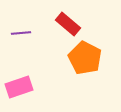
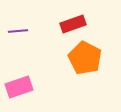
red rectangle: moved 5 px right; rotated 60 degrees counterclockwise
purple line: moved 3 px left, 2 px up
